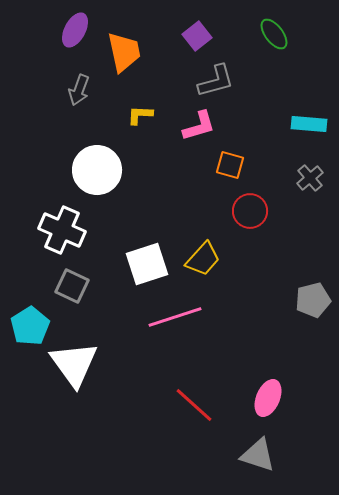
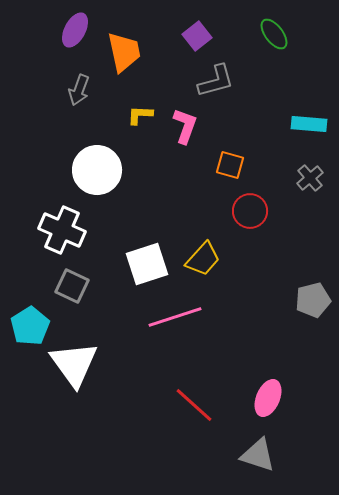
pink L-shape: moved 14 px left; rotated 54 degrees counterclockwise
